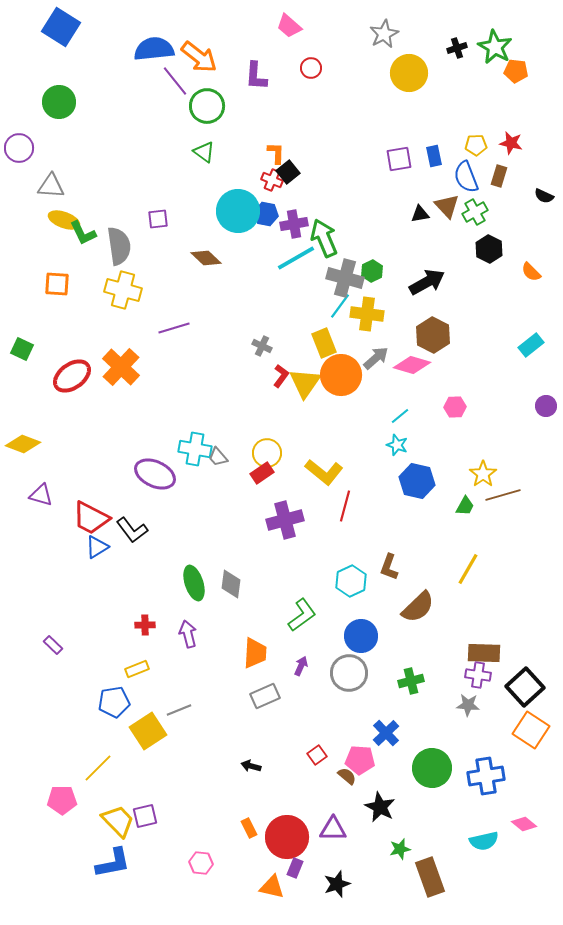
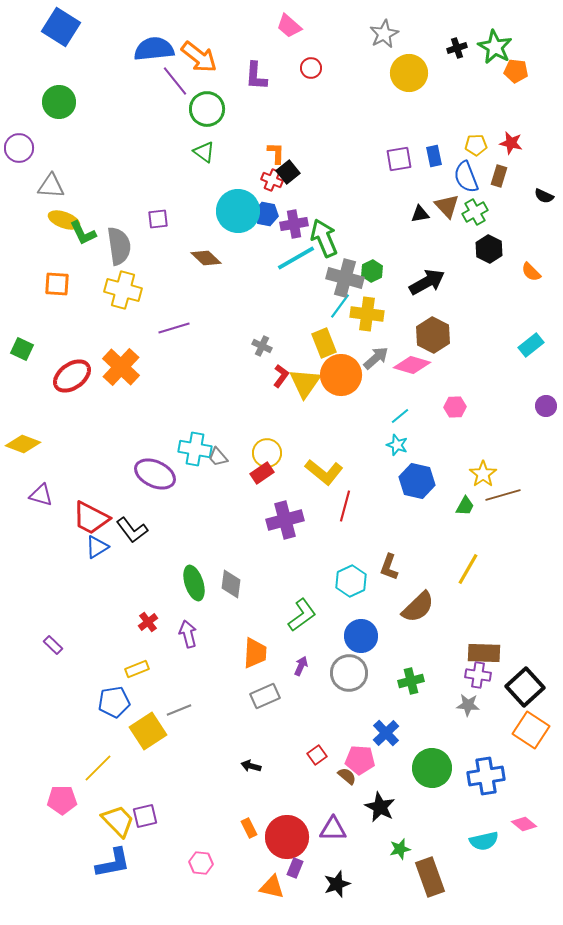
green circle at (207, 106): moved 3 px down
red cross at (145, 625): moved 3 px right, 3 px up; rotated 36 degrees counterclockwise
